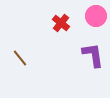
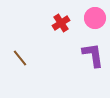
pink circle: moved 1 px left, 2 px down
red cross: rotated 18 degrees clockwise
